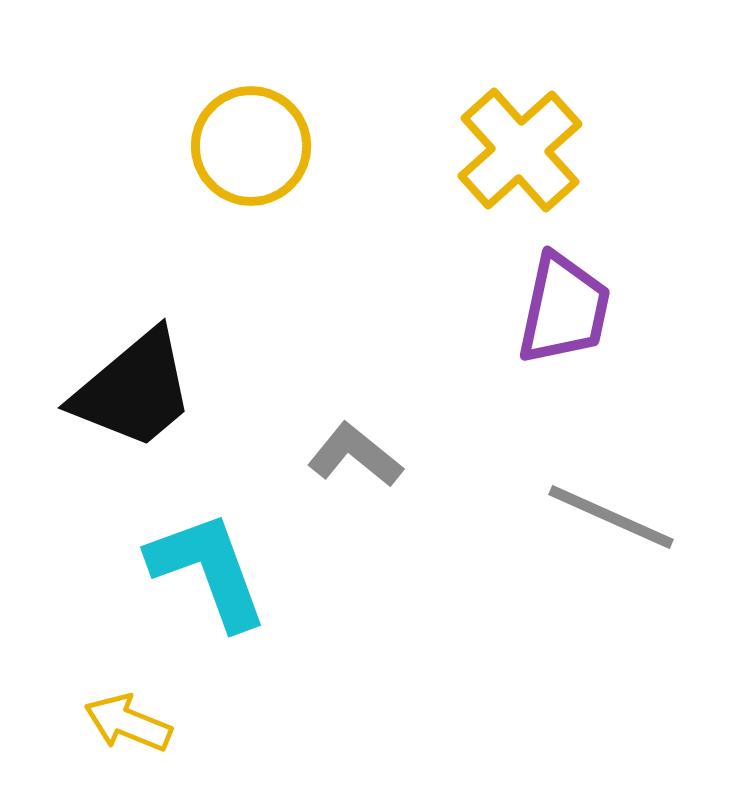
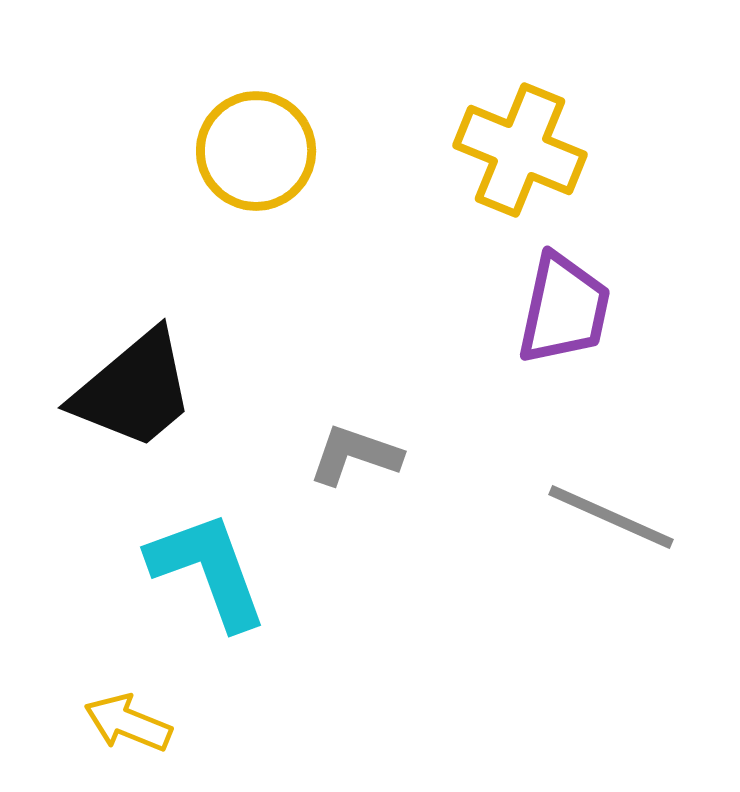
yellow circle: moved 5 px right, 5 px down
yellow cross: rotated 26 degrees counterclockwise
gray L-shape: rotated 20 degrees counterclockwise
